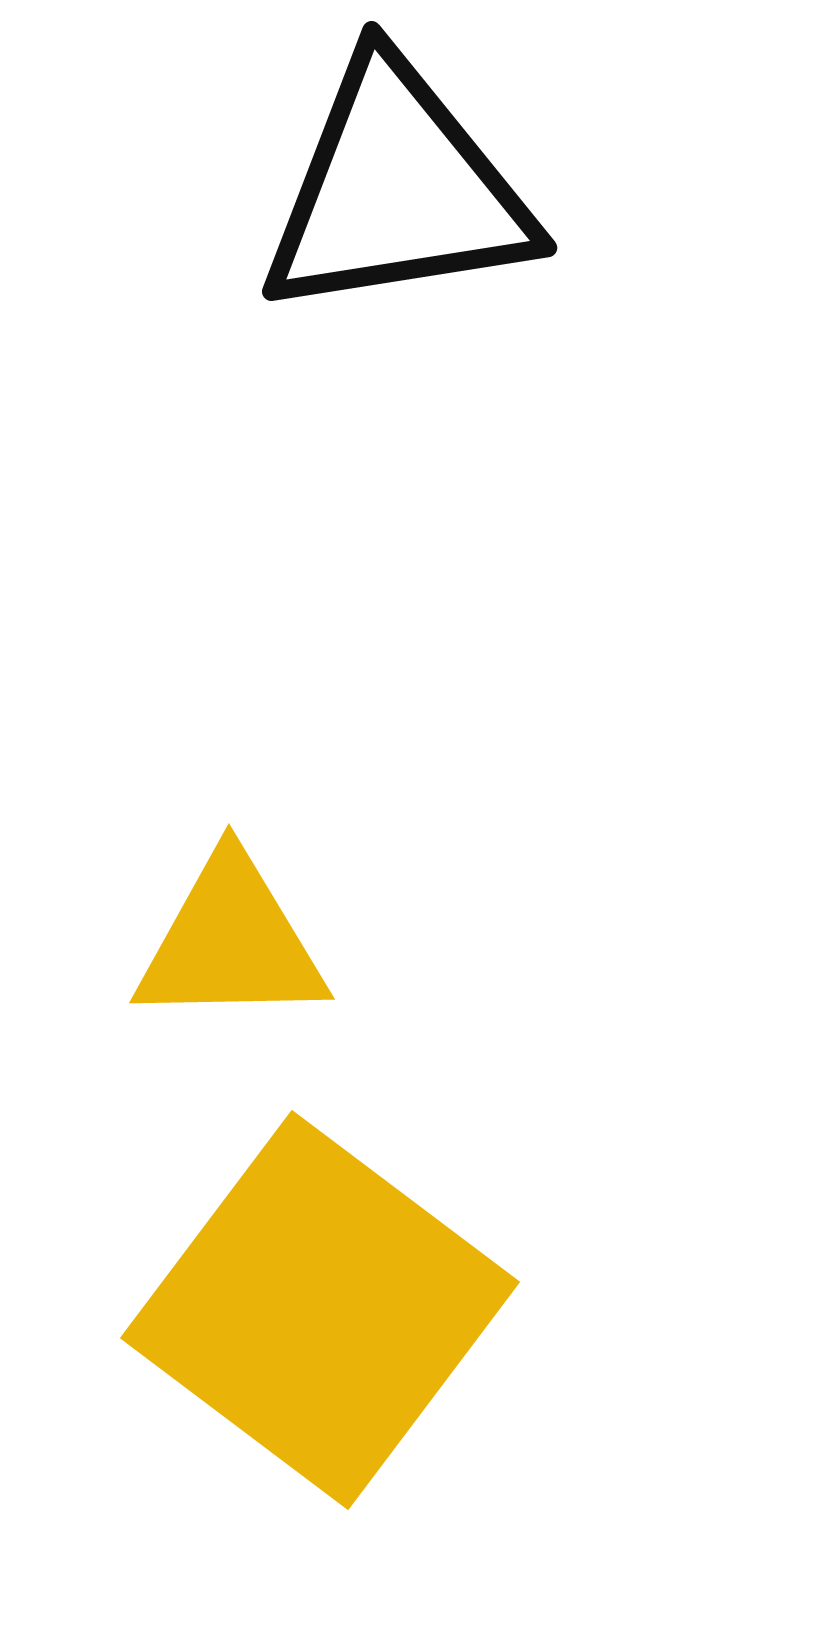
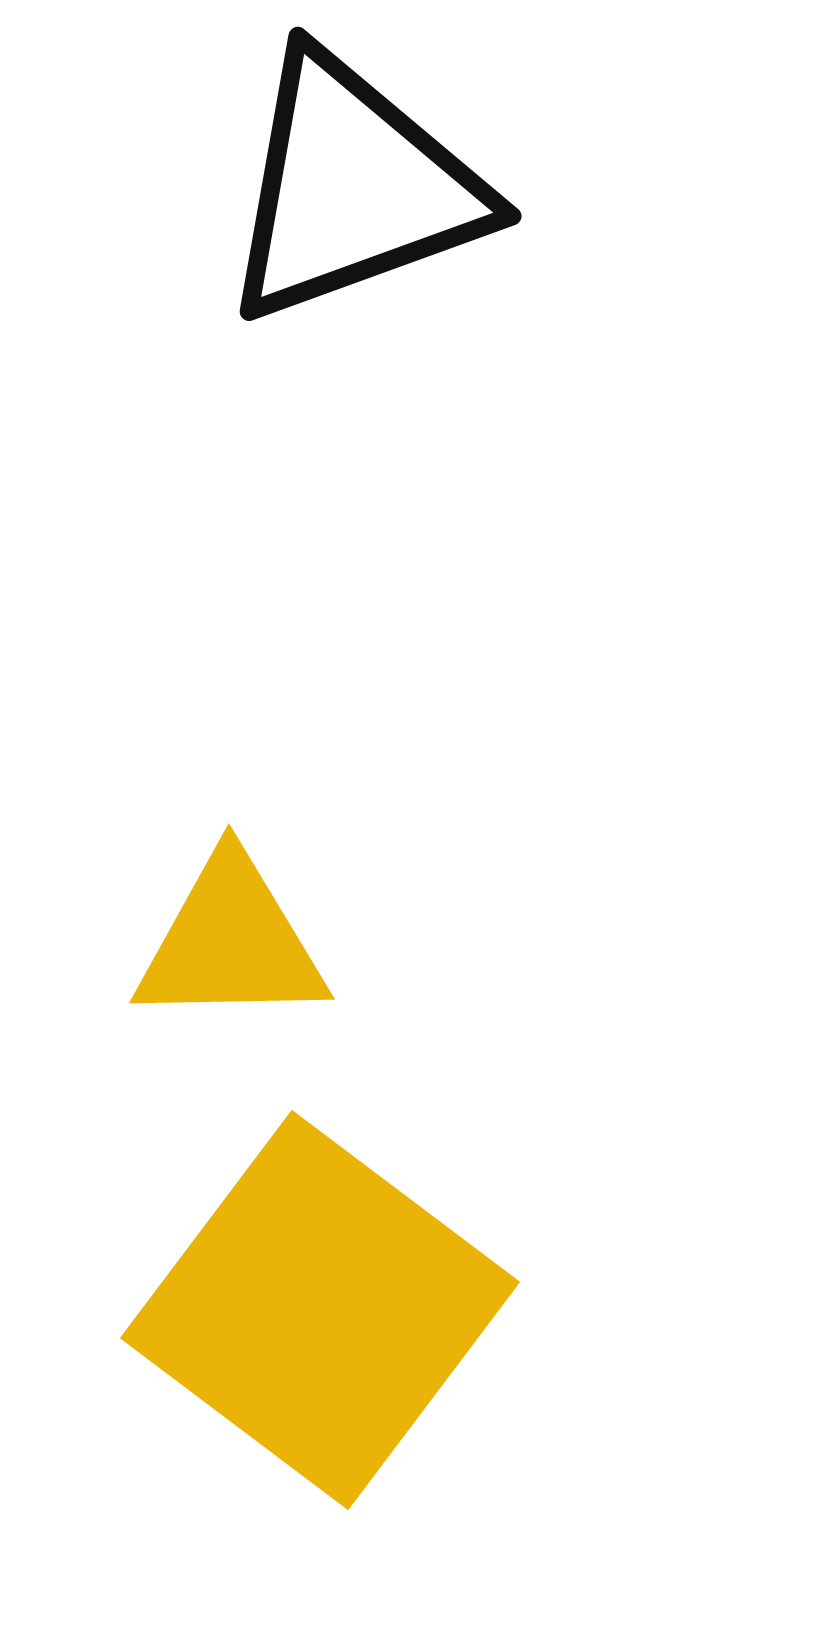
black triangle: moved 44 px left, 2 px up; rotated 11 degrees counterclockwise
